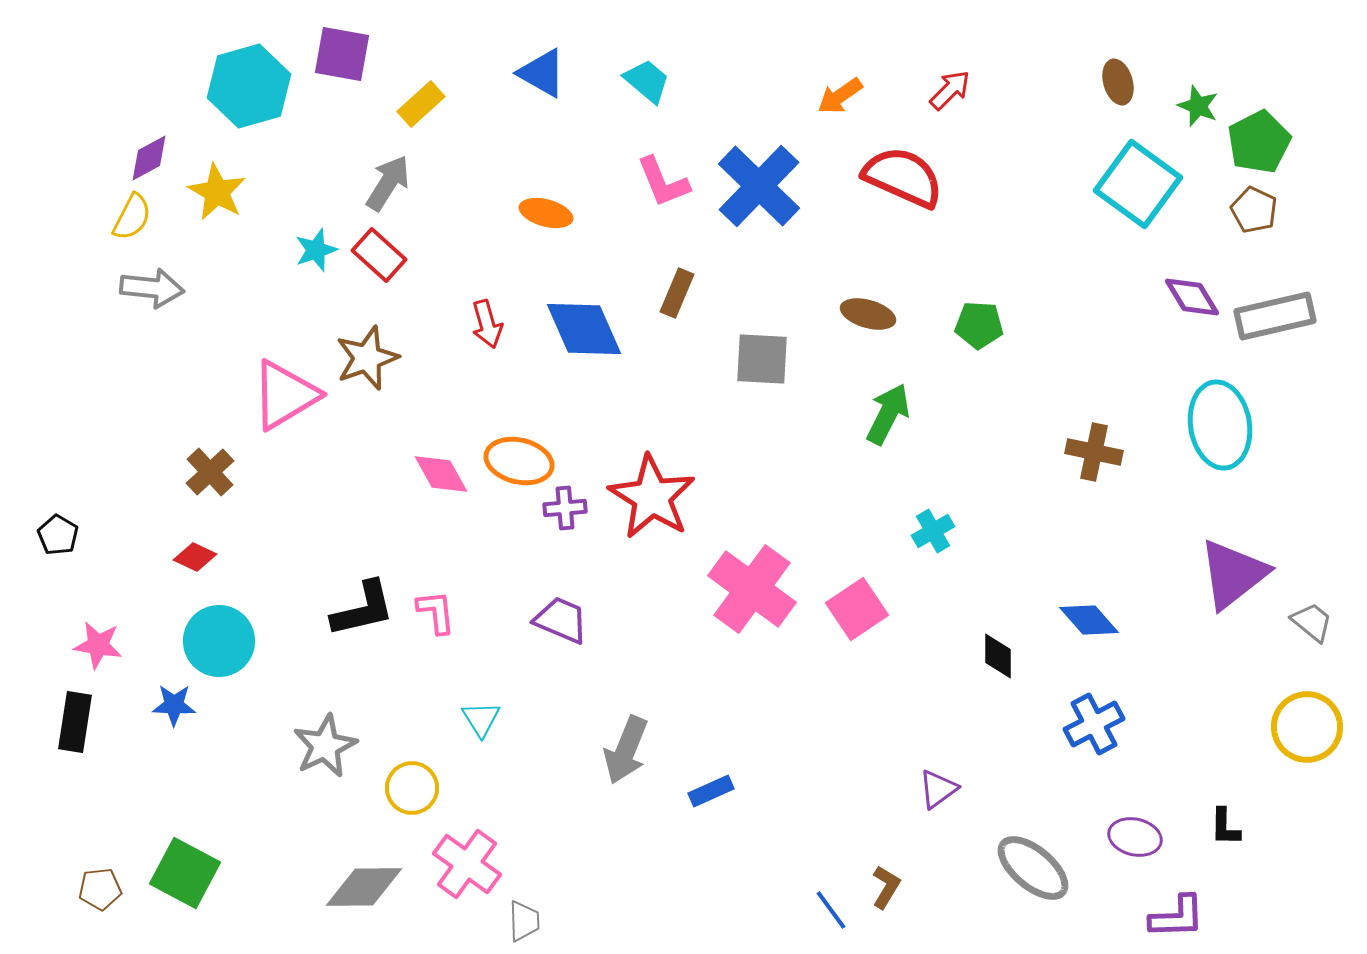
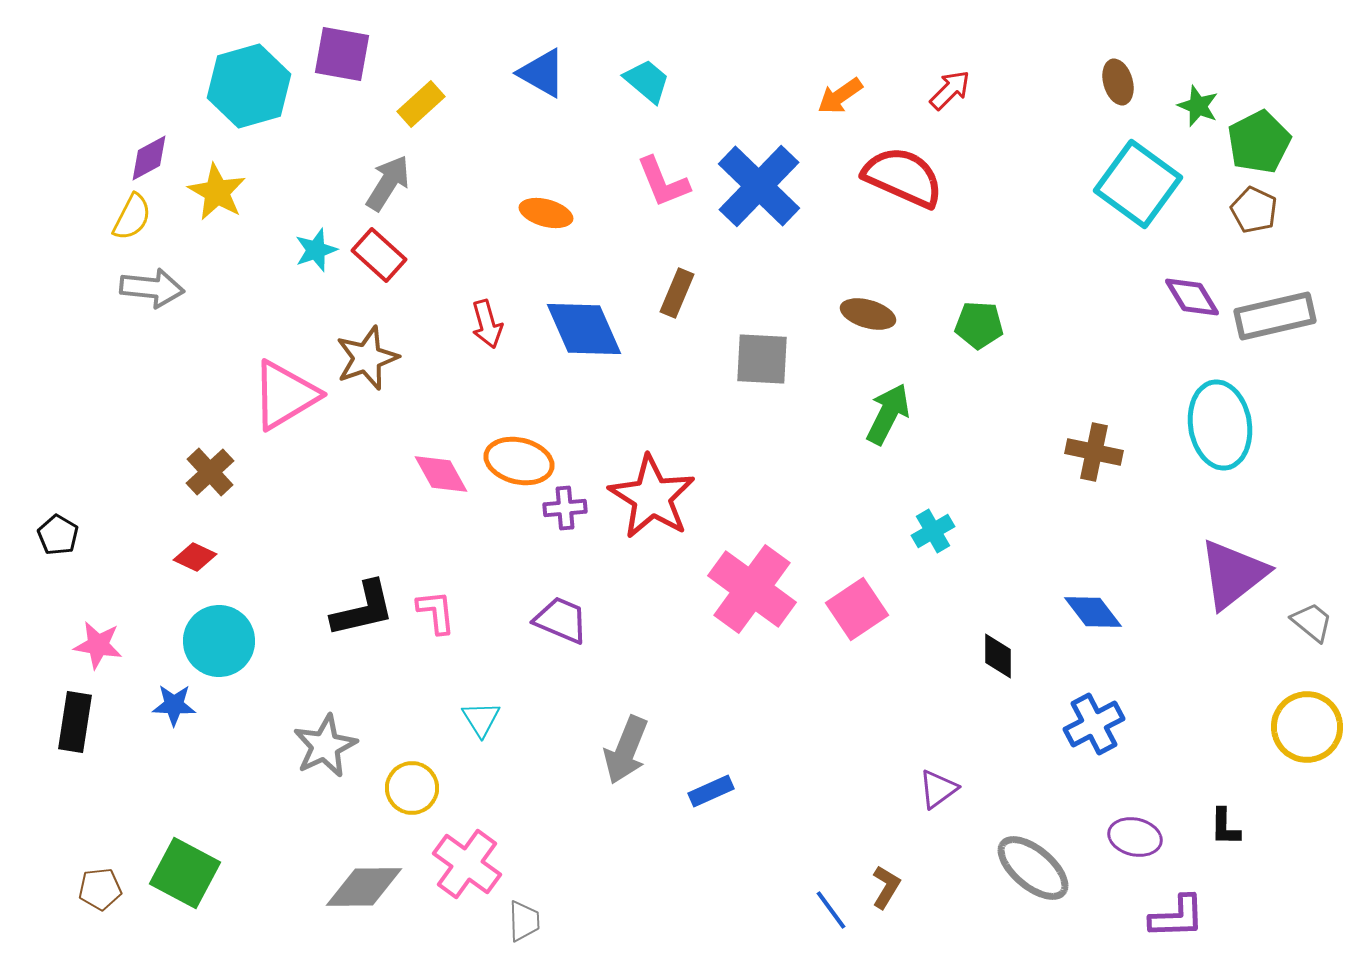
blue diamond at (1089, 620): moved 4 px right, 8 px up; rotated 4 degrees clockwise
